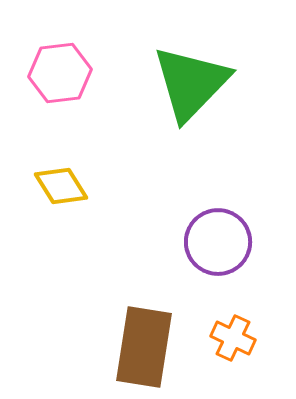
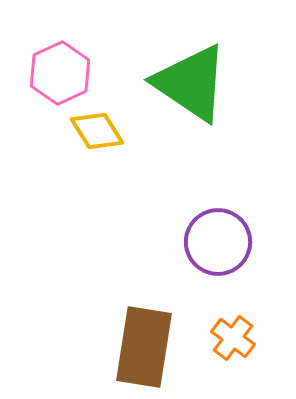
pink hexagon: rotated 18 degrees counterclockwise
green triangle: rotated 40 degrees counterclockwise
yellow diamond: moved 36 px right, 55 px up
orange cross: rotated 12 degrees clockwise
